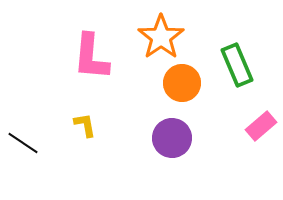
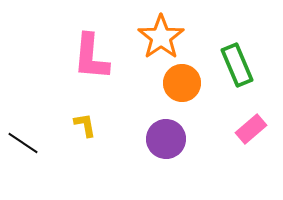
pink rectangle: moved 10 px left, 3 px down
purple circle: moved 6 px left, 1 px down
